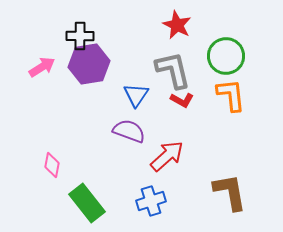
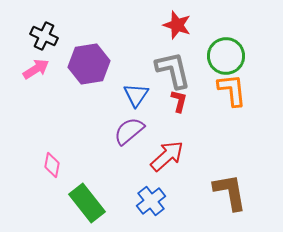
red star: rotated 8 degrees counterclockwise
black cross: moved 36 px left; rotated 24 degrees clockwise
pink arrow: moved 6 px left, 2 px down
orange L-shape: moved 1 px right, 5 px up
red L-shape: moved 3 px left, 1 px down; rotated 105 degrees counterclockwise
purple semicircle: rotated 60 degrees counterclockwise
blue cross: rotated 20 degrees counterclockwise
